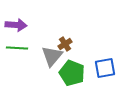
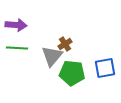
green pentagon: rotated 15 degrees counterclockwise
